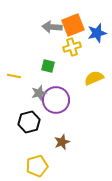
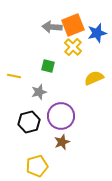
yellow cross: moved 1 px right; rotated 30 degrees counterclockwise
gray star: moved 1 px up
purple circle: moved 5 px right, 16 px down
